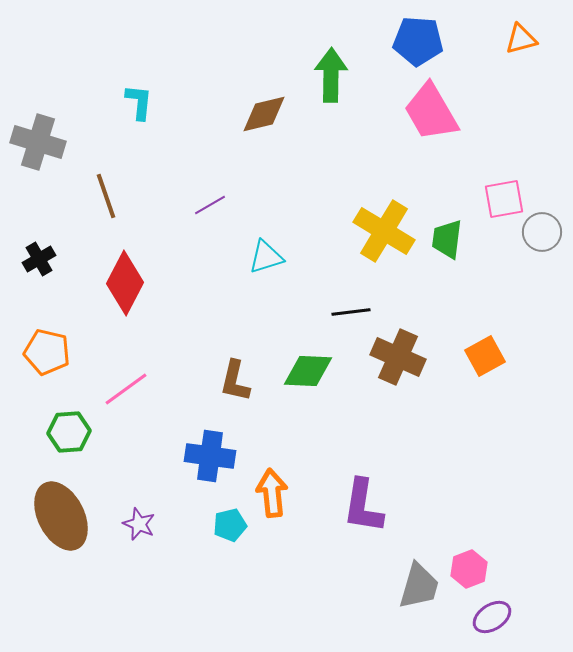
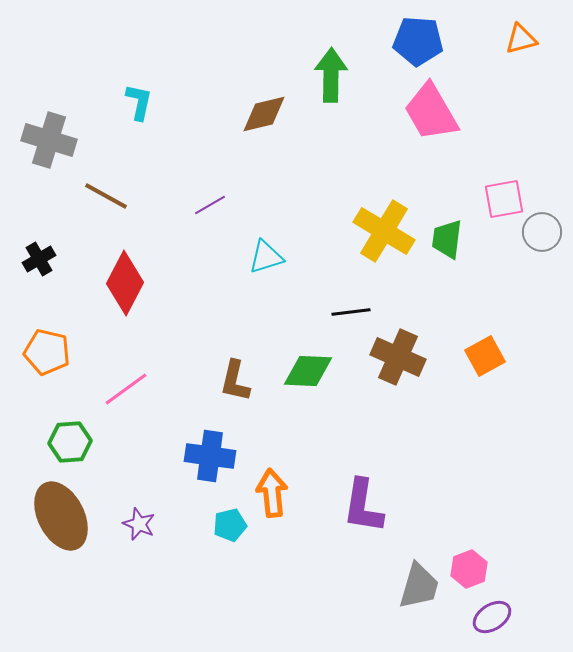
cyan L-shape: rotated 6 degrees clockwise
gray cross: moved 11 px right, 2 px up
brown line: rotated 42 degrees counterclockwise
green hexagon: moved 1 px right, 10 px down
